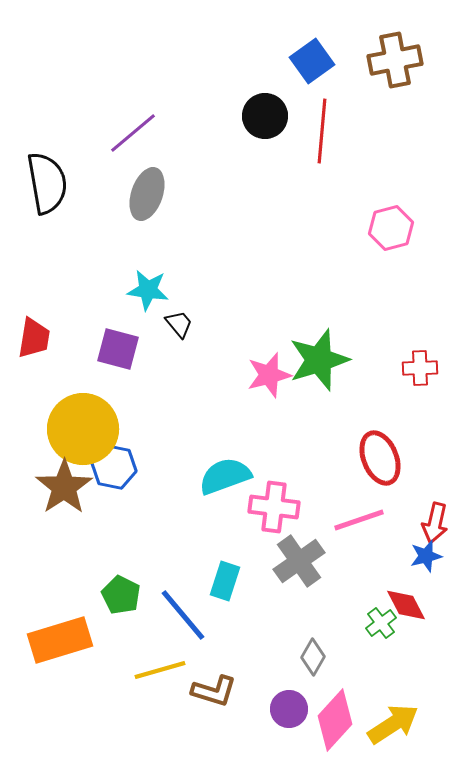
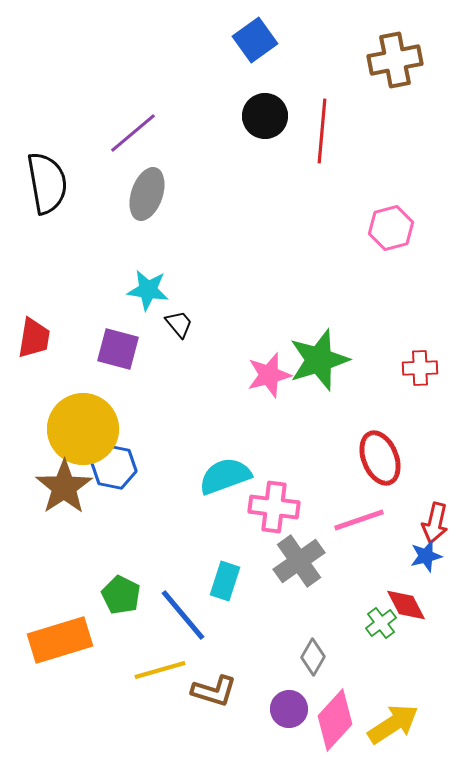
blue square: moved 57 px left, 21 px up
